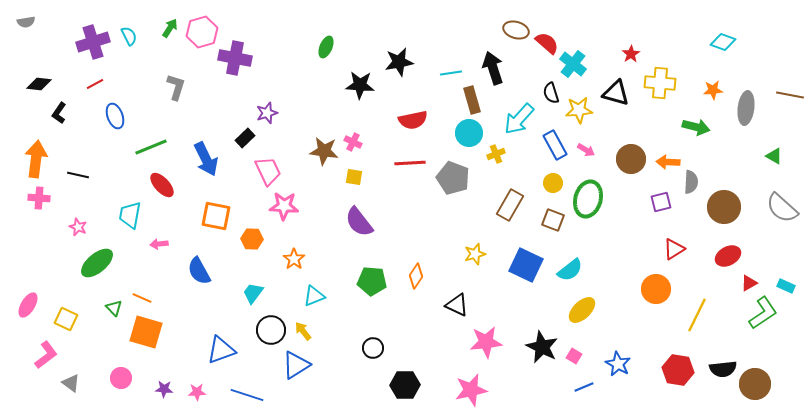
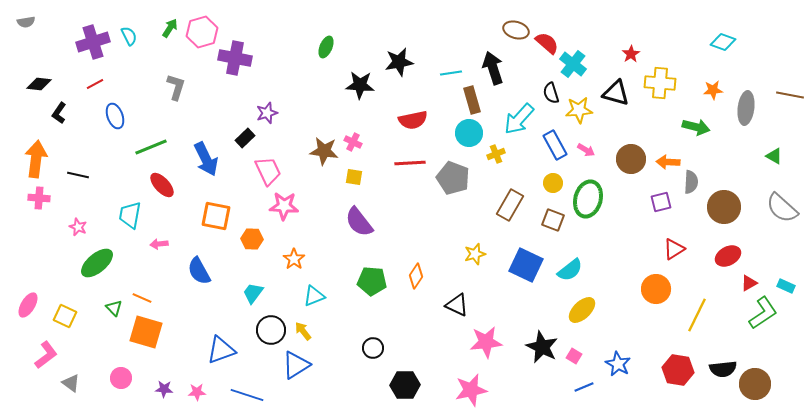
yellow square at (66, 319): moved 1 px left, 3 px up
